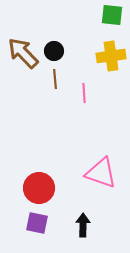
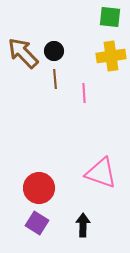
green square: moved 2 px left, 2 px down
purple square: rotated 20 degrees clockwise
